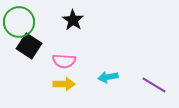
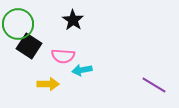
green circle: moved 1 px left, 2 px down
pink semicircle: moved 1 px left, 5 px up
cyan arrow: moved 26 px left, 7 px up
yellow arrow: moved 16 px left
